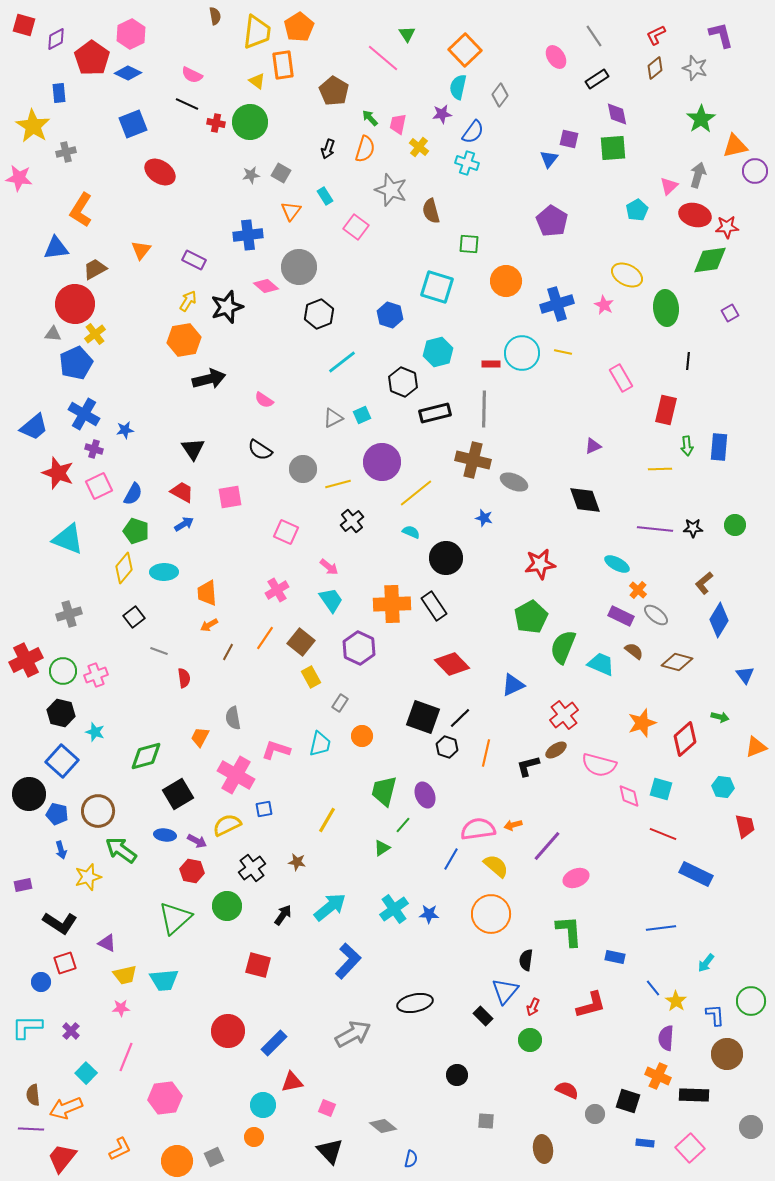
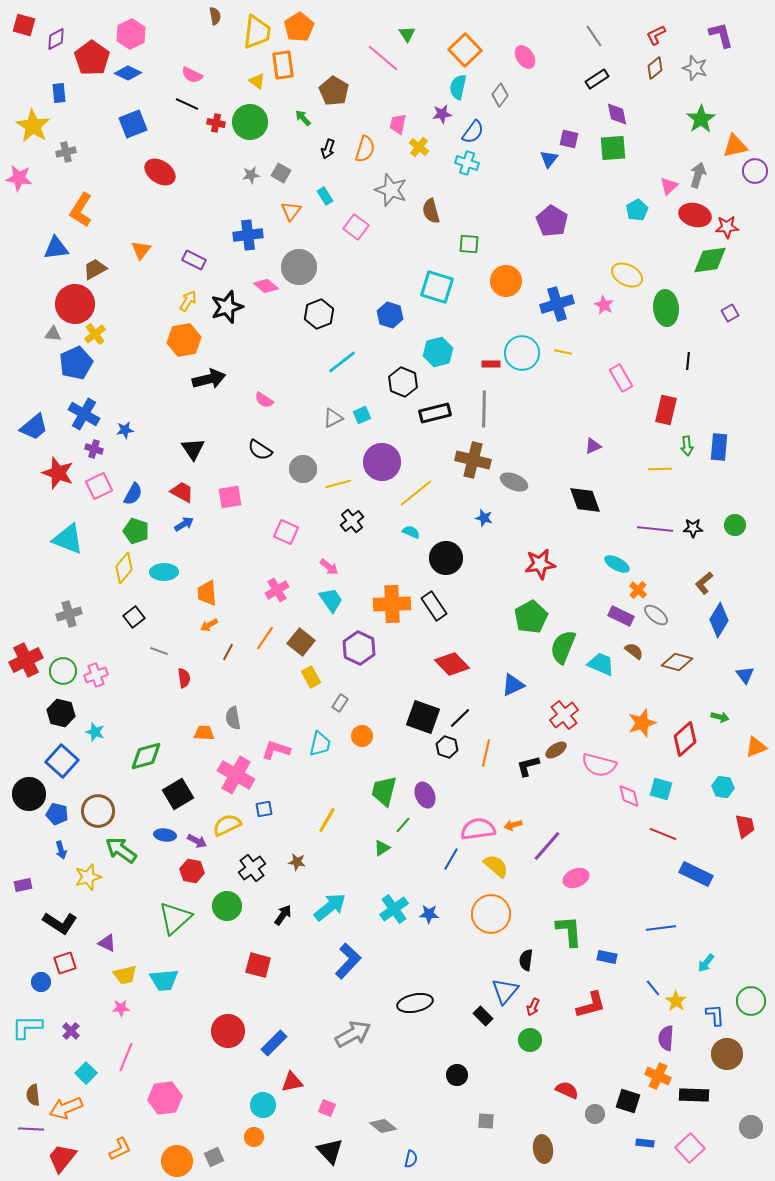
pink ellipse at (556, 57): moved 31 px left
green arrow at (370, 118): moved 67 px left
orange trapezoid at (200, 737): moved 4 px right, 4 px up; rotated 65 degrees clockwise
blue rectangle at (615, 957): moved 8 px left
